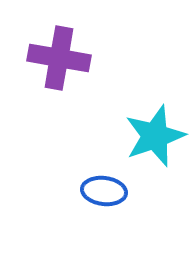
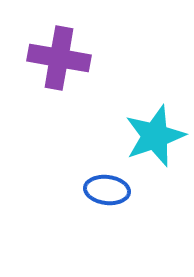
blue ellipse: moved 3 px right, 1 px up
